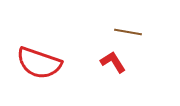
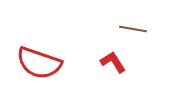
brown line: moved 5 px right, 3 px up
